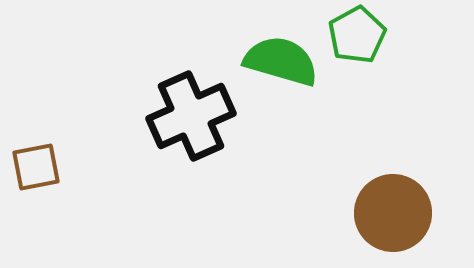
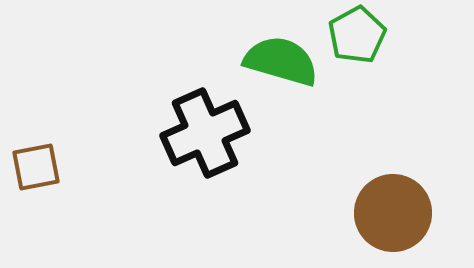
black cross: moved 14 px right, 17 px down
